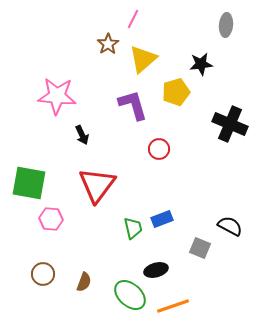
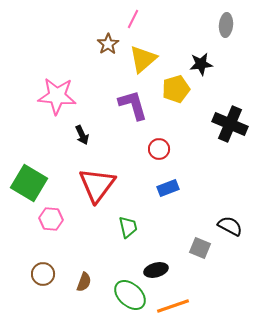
yellow pentagon: moved 3 px up
green square: rotated 21 degrees clockwise
blue rectangle: moved 6 px right, 31 px up
green trapezoid: moved 5 px left, 1 px up
